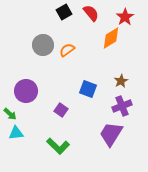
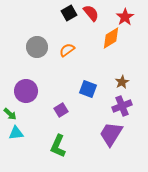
black square: moved 5 px right, 1 px down
gray circle: moved 6 px left, 2 px down
brown star: moved 1 px right, 1 px down
purple square: rotated 24 degrees clockwise
green L-shape: rotated 70 degrees clockwise
